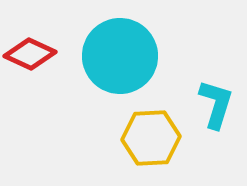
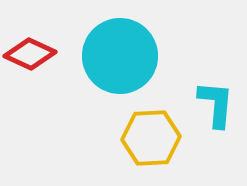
cyan L-shape: rotated 12 degrees counterclockwise
